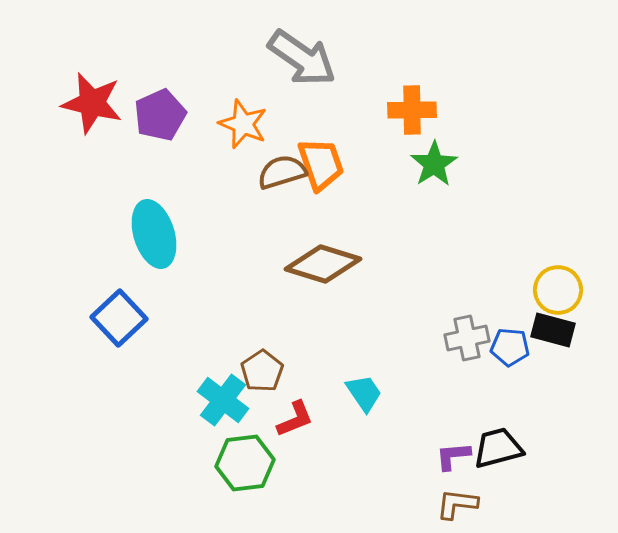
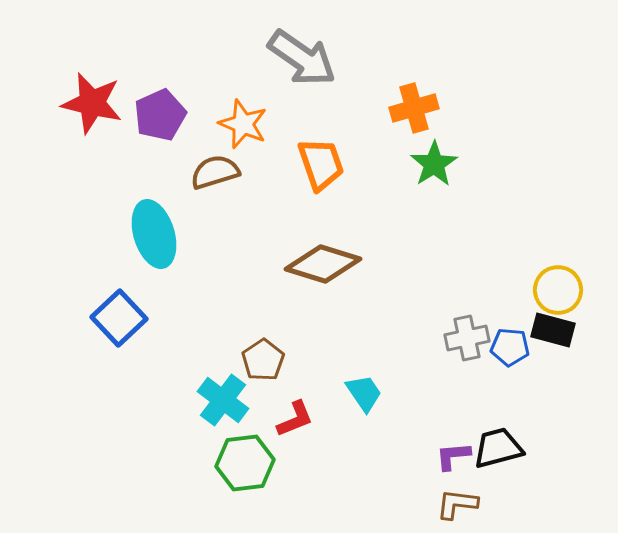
orange cross: moved 2 px right, 2 px up; rotated 15 degrees counterclockwise
brown semicircle: moved 67 px left
brown pentagon: moved 1 px right, 11 px up
